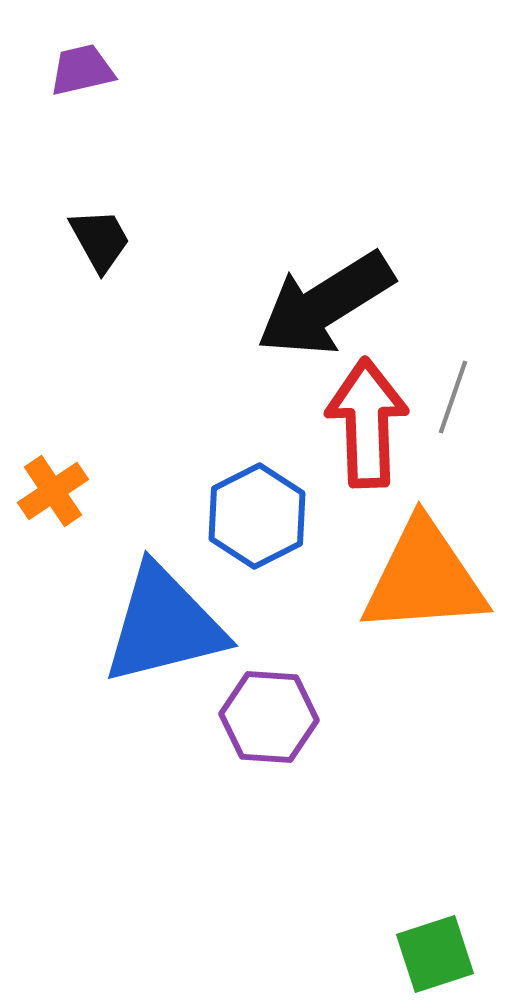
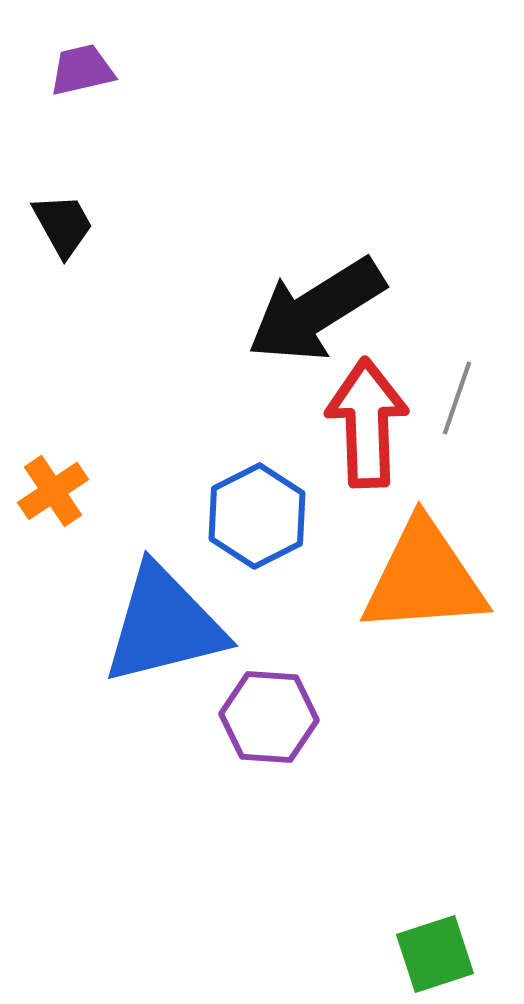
black trapezoid: moved 37 px left, 15 px up
black arrow: moved 9 px left, 6 px down
gray line: moved 4 px right, 1 px down
